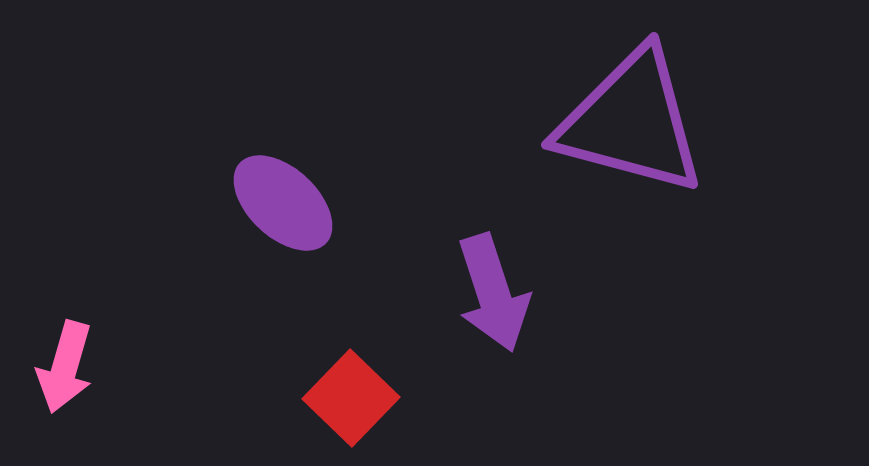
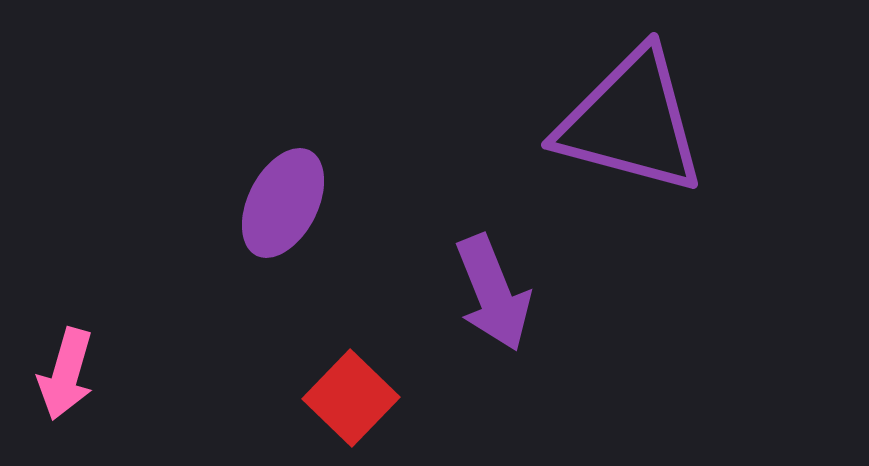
purple ellipse: rotated 74 degrees clockwise
purple arrow: rotated 4 degrees counterclockwise
pink arrow: moved 1 px right, 7 px down
